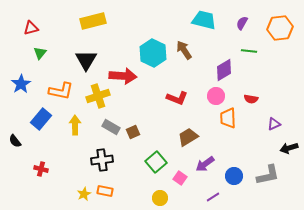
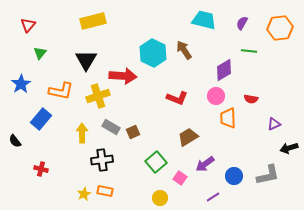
red triangle: moved 3 px left, 3 px up; rotated 35 degrees counterclockwise
yellow arrow: moved 7 px right, 8 px down
